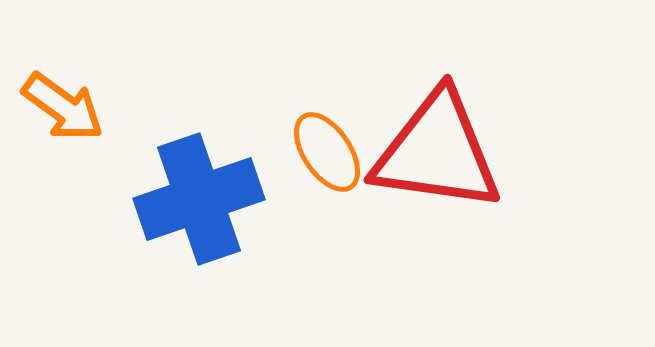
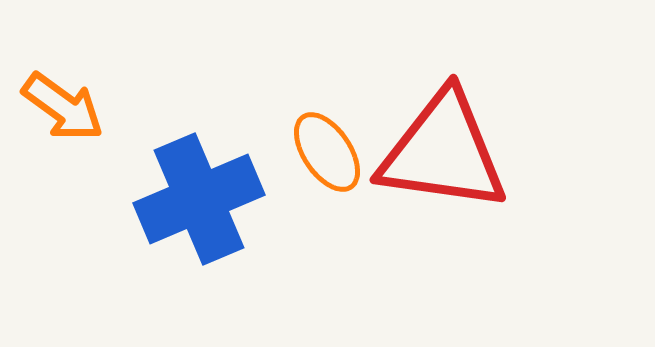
red triangle: moved 6 px right
blue cross: rotated 4 degrees counterclockwise
